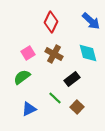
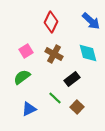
pink square: moved 2 px left, 2 px up
